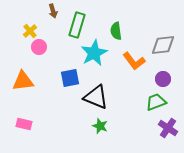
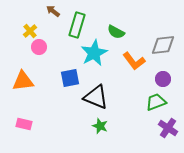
brown arrow: rotated 144 degrees clockwise
green semicircle: moved 1 px down; rotated 54 degrees counterclockwise
